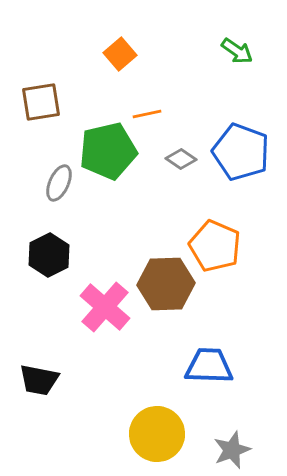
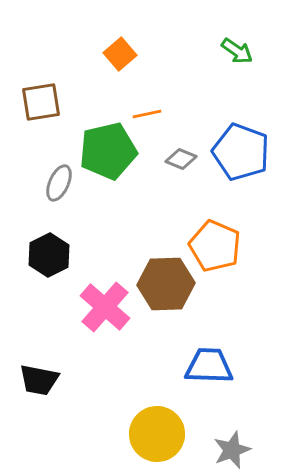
gray diamond: rotated 12 degrees counterclockwise
